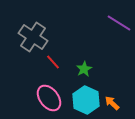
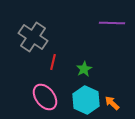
purple line: moved 7 px left; rotated 30 degrees counterclockwise
red line: rotated 56 degrees clockwise
pink ellipse: moved 4 px left, 1 px up
